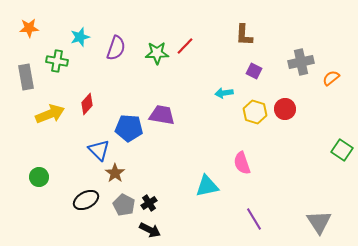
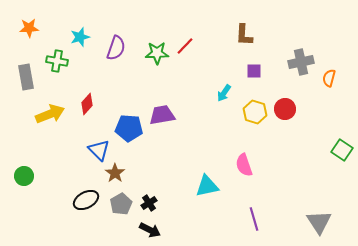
purple square: rotated 28 degrees counterclockwise
orange semicircle: moved 2 px left; rotated 36 degrees counterclockwise
cyan arrow: rotated 48 degrees counterclockwise
purple trapezoid: rotated 20 degrees counterclockwise
pink semicircle: moved 2 px right, 2 px down
green circle: moved 15 px left, 1 px up
gray pentagon: moved 3 px left, 1 px up; rotated 15 degrees clockwise
purple line: rotated 15 degrees clockwise
